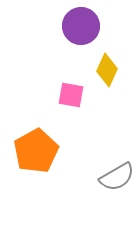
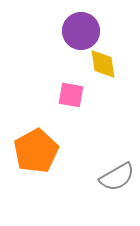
purple circle: moved 5 px down
yellow diamond: moved 4 px left, 6 px up; rotated 32 degrees counterclockwise
